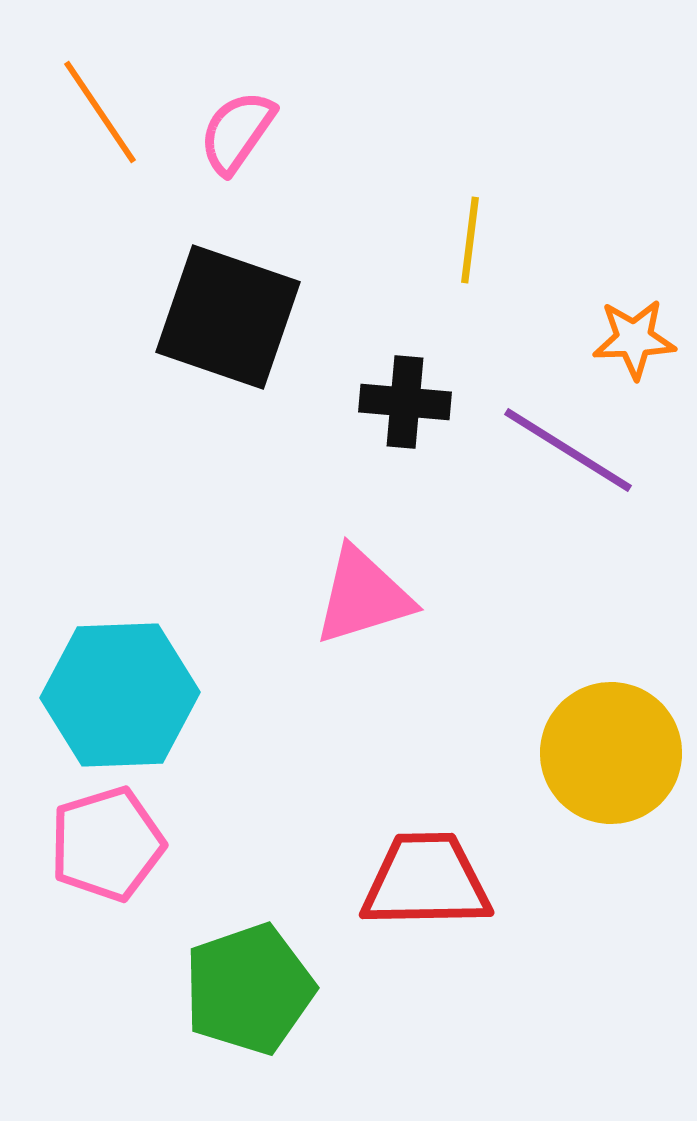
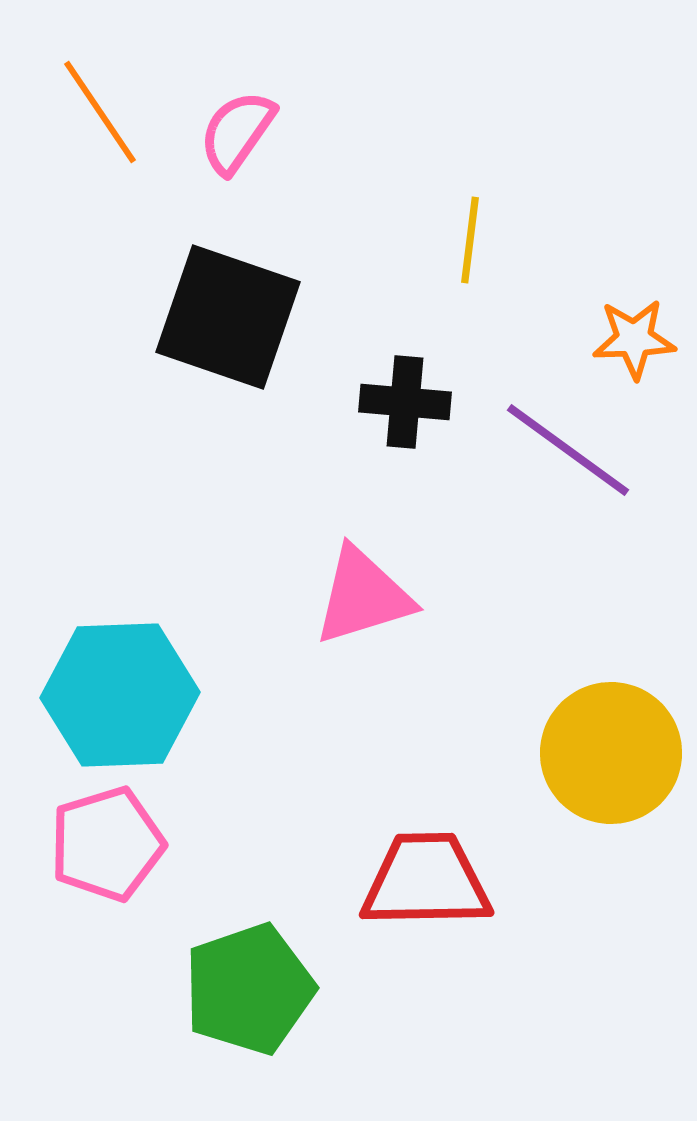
purple line: rotated 4 degrees clockwise
